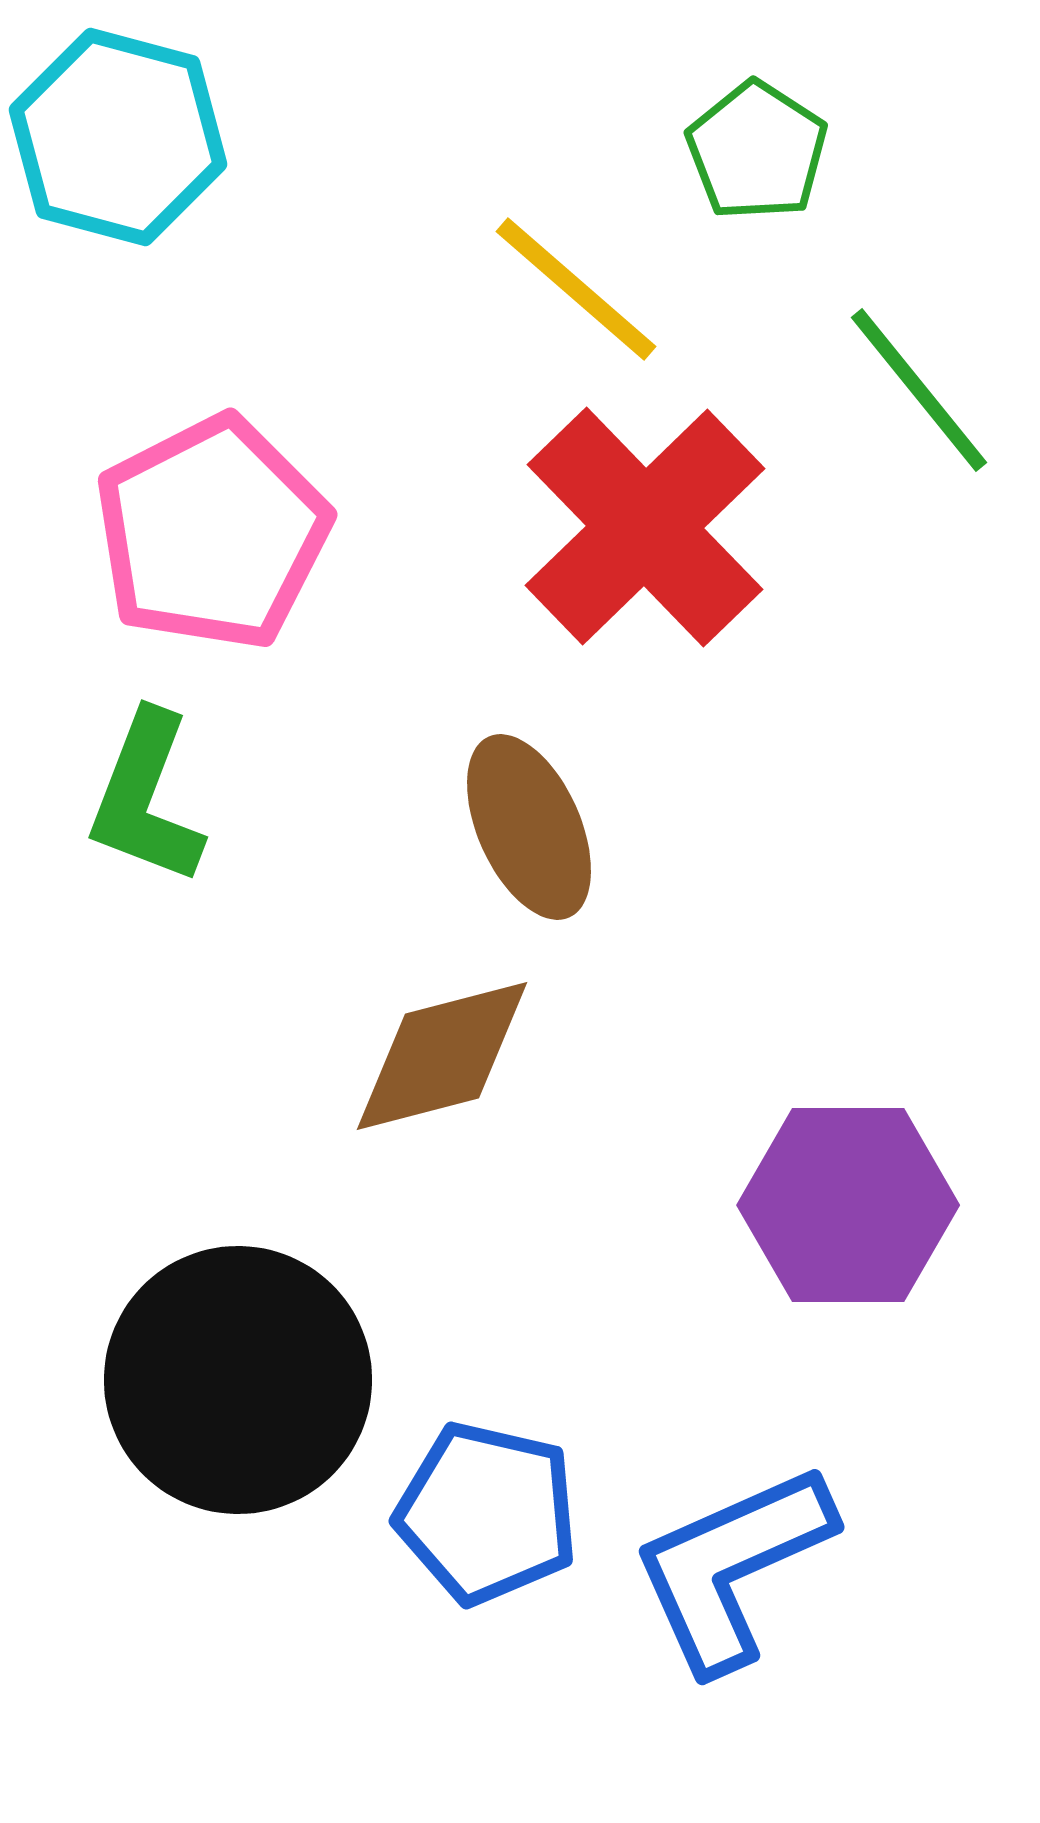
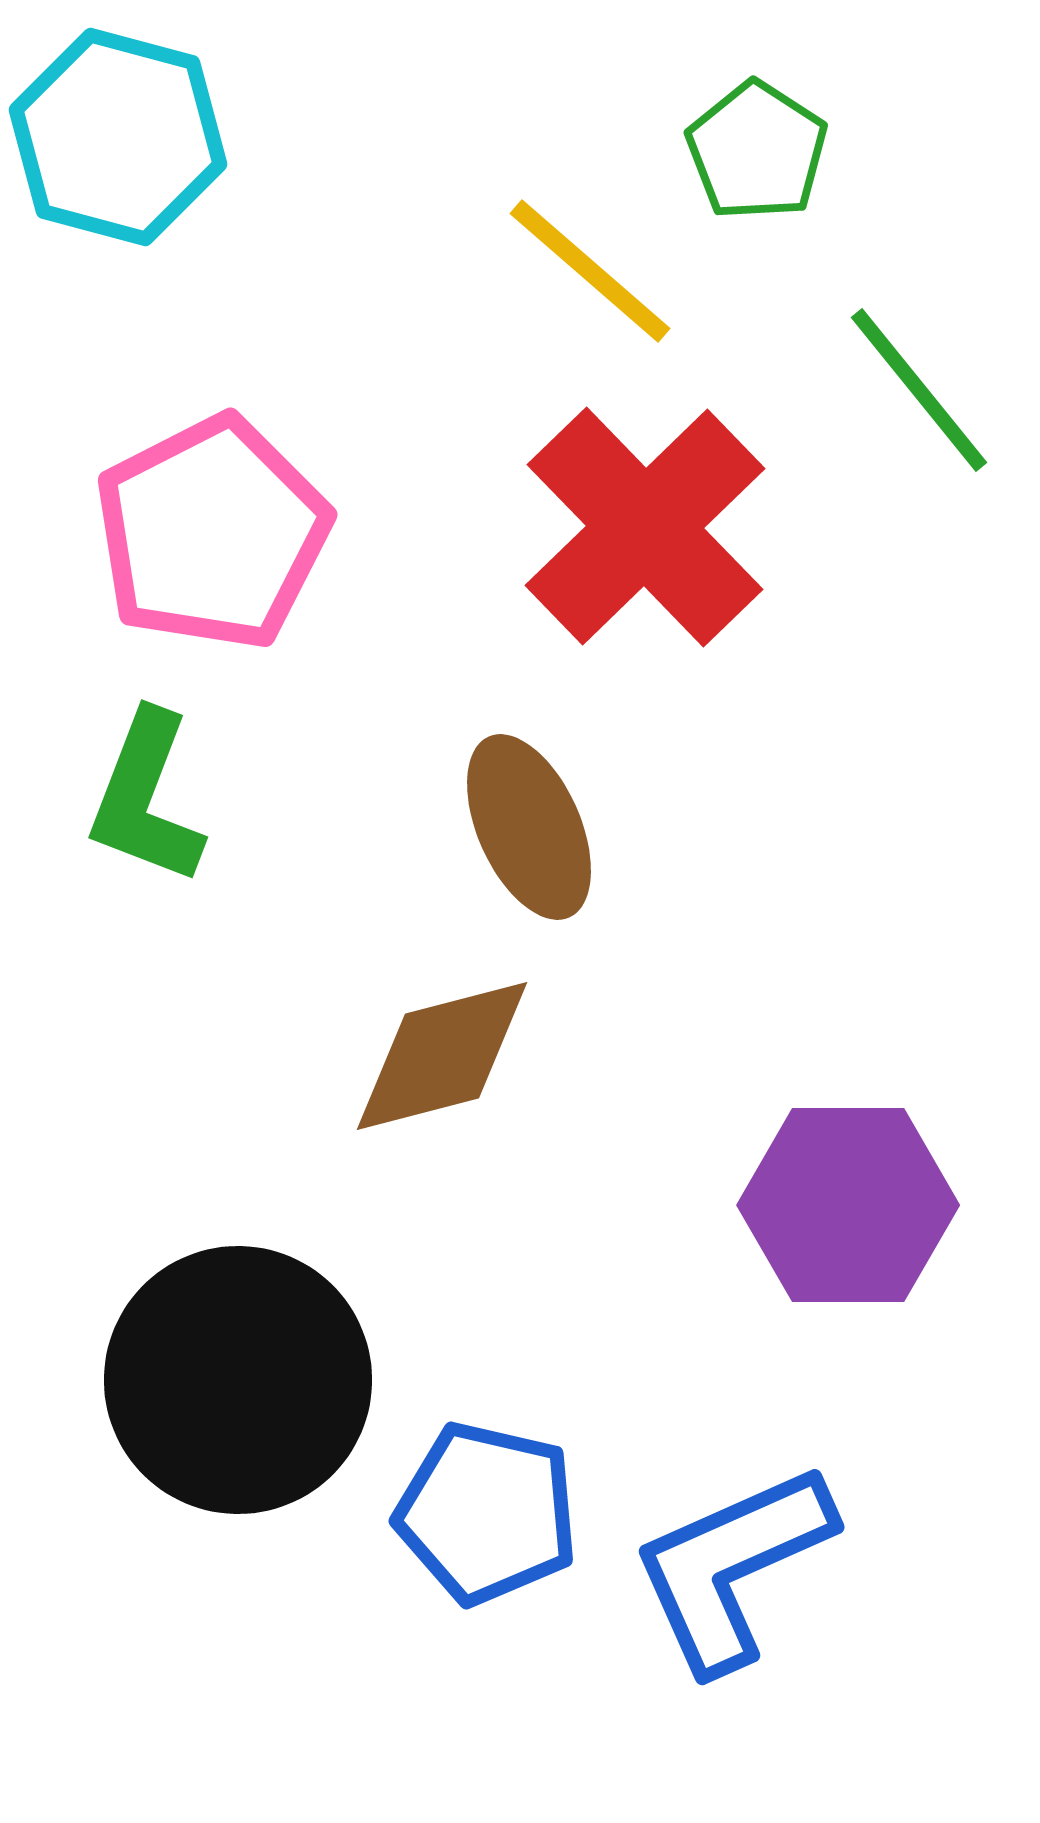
yellow line: moved 14 px right, 18 px up
